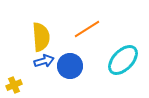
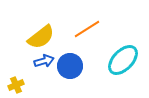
yellow semicircle: rotated 56 degrees clockwise
yellow cross: moved 2 px right
